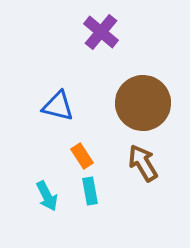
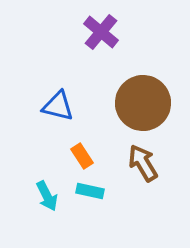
cyan rectangle: rotated 68 degrees counterclockwise
